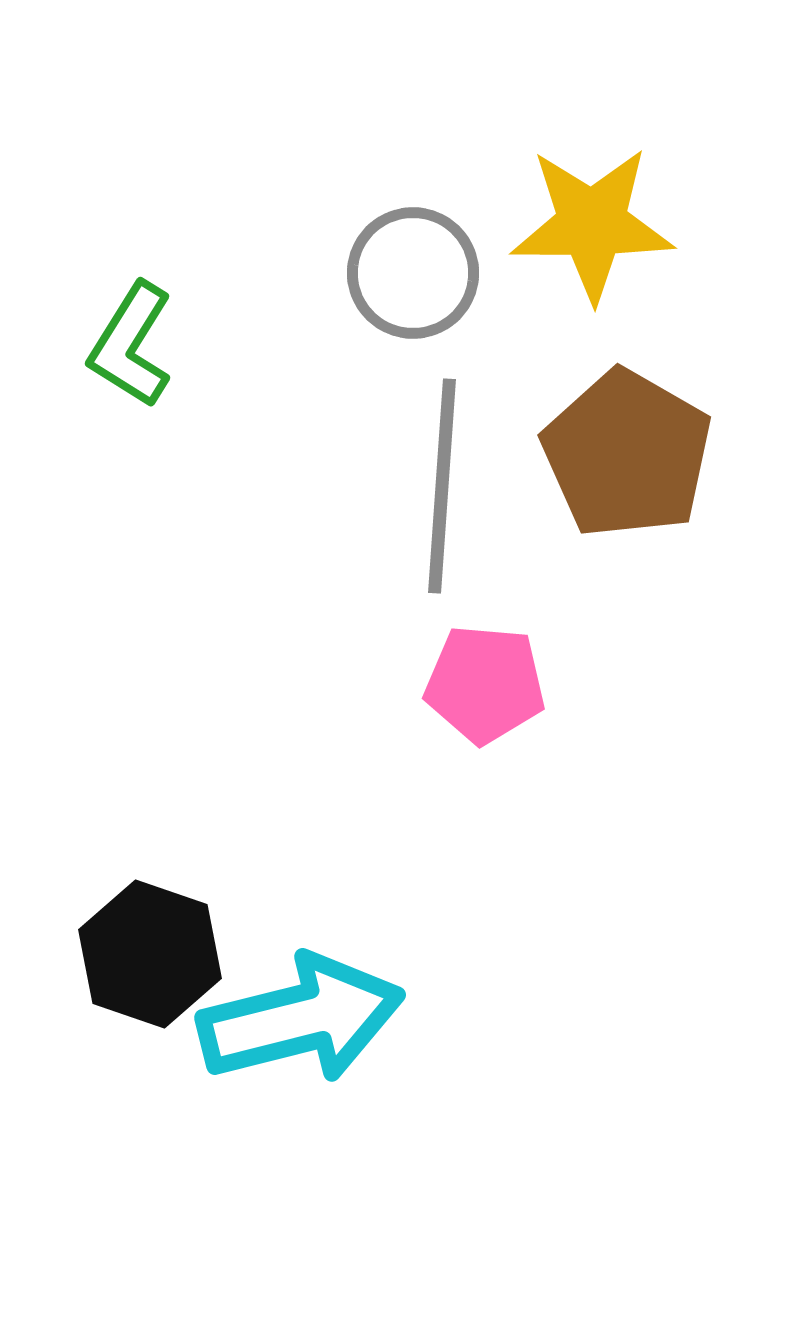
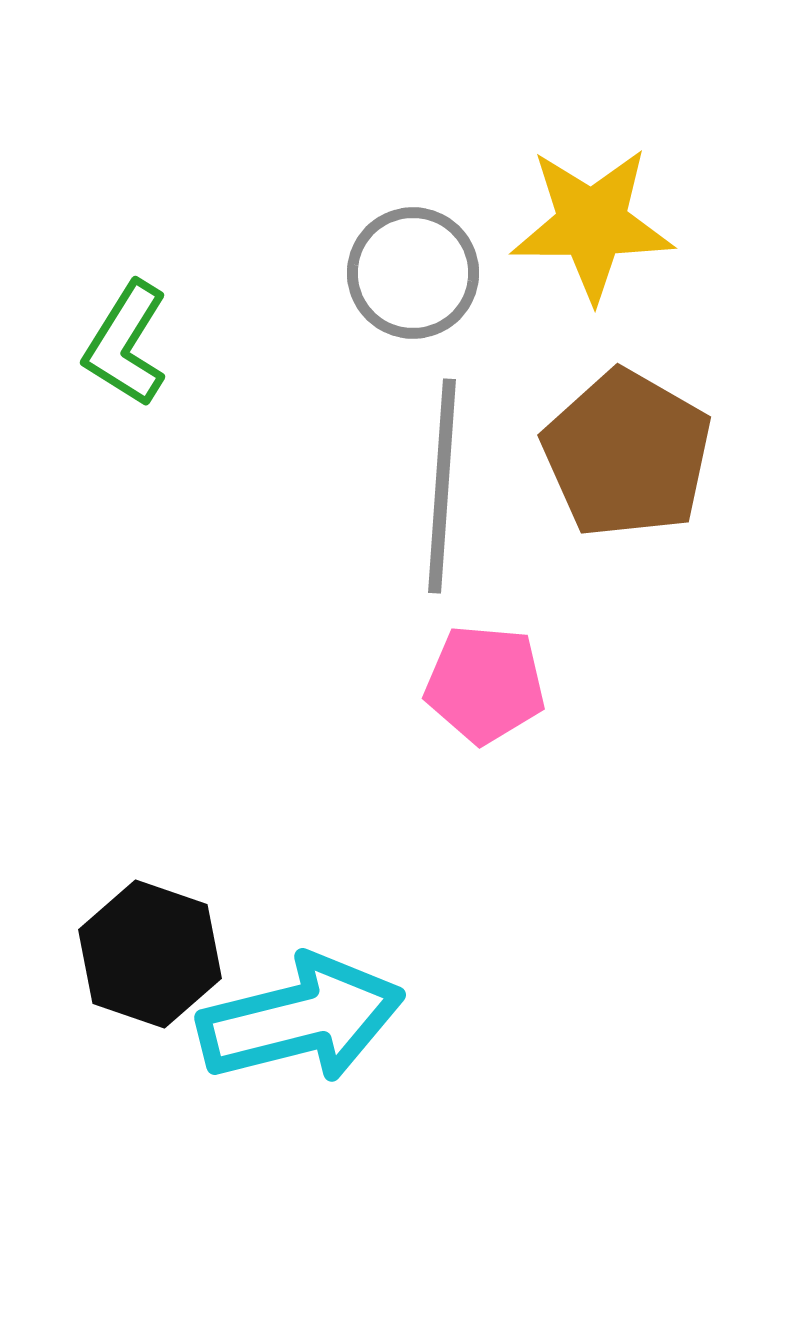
green L-shape: moved 5 px left, 1 px up
